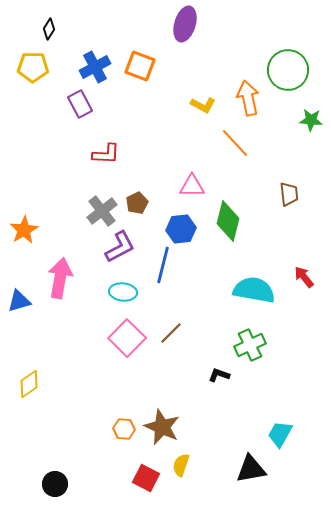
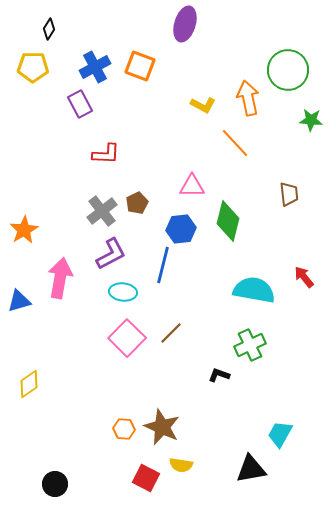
purple L-shape: moved 9 px left, 7 px down
yellow semicircle: rotated 100 degrees counterclockwise
